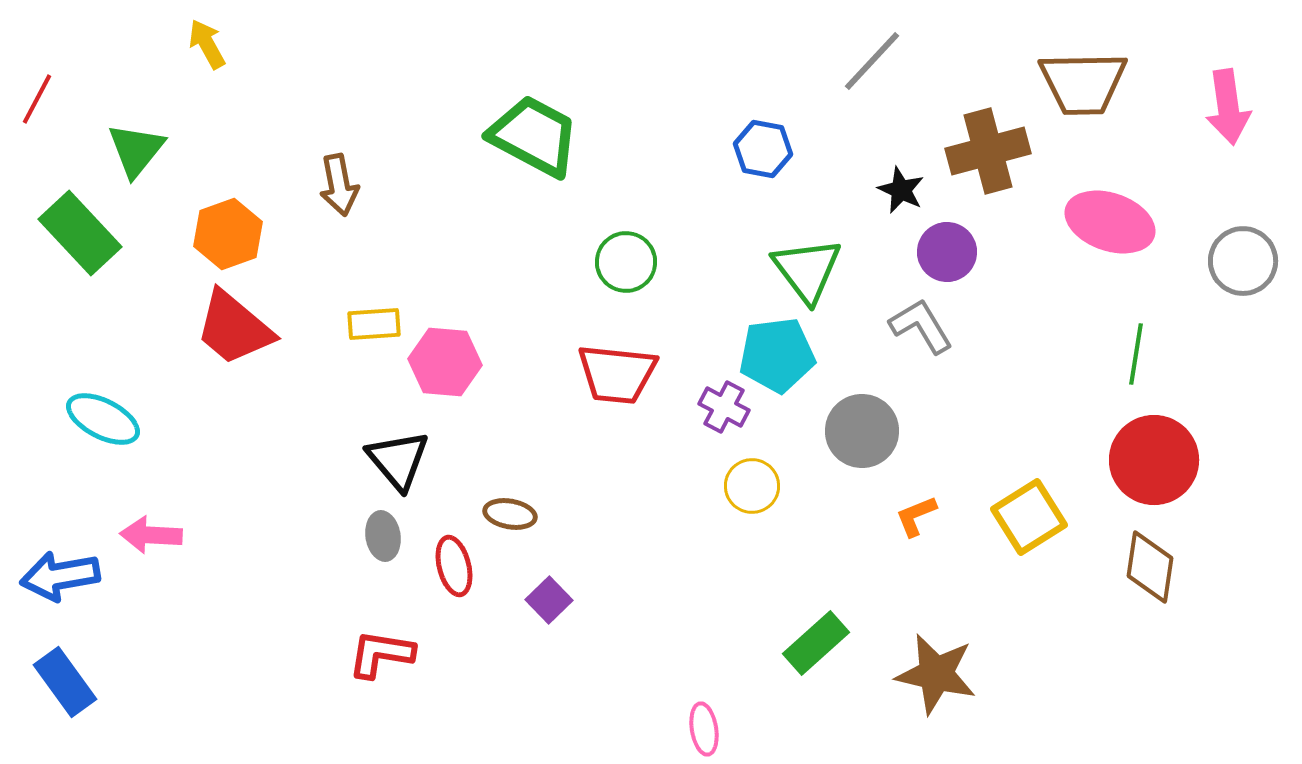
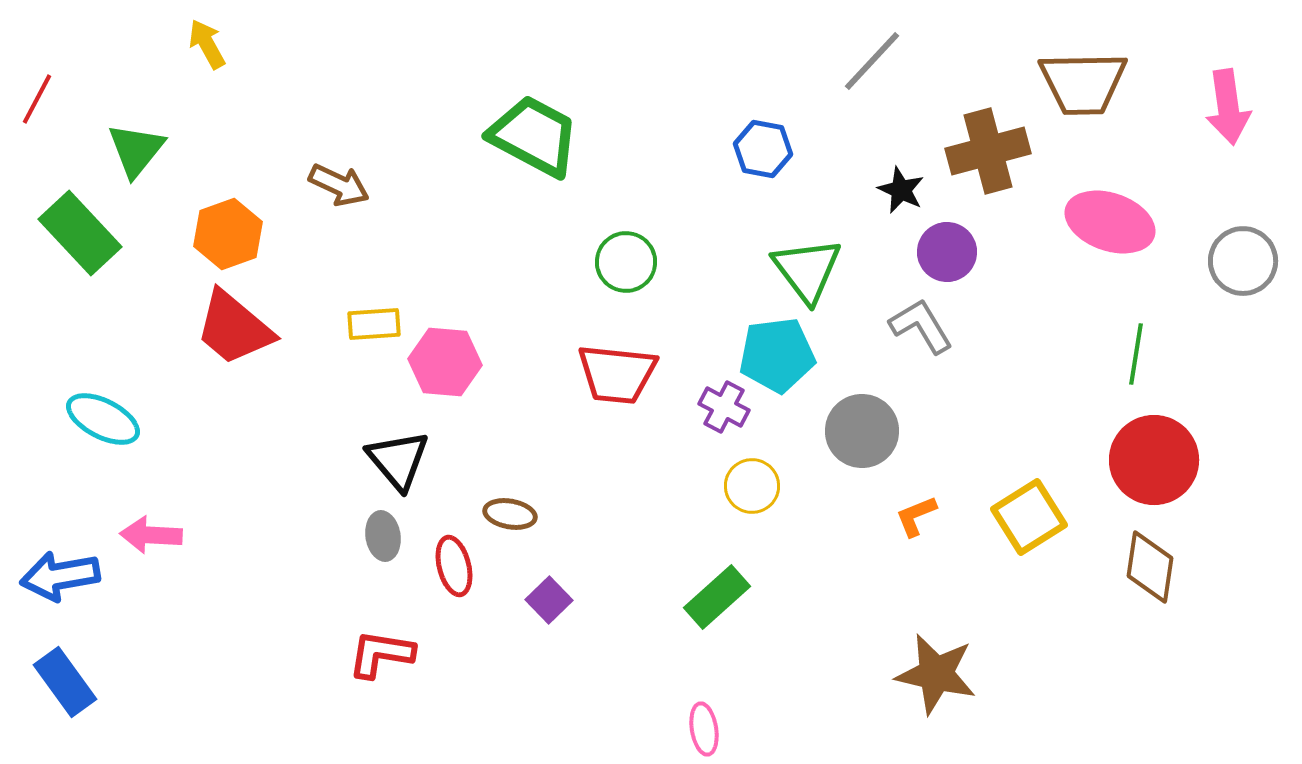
brown arrow at (339, 185): rotated 54 degrees counterclockwise
green rectangle at (816, 643): moved 99 px left, 46 px up
